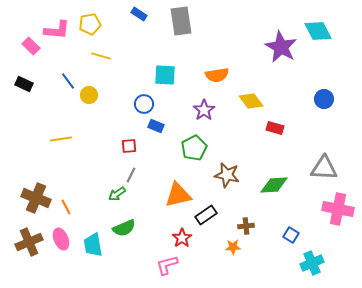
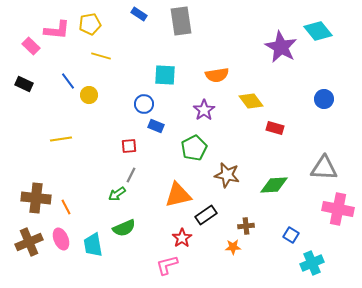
cyan diamond at (318, 31): rotated 12 degrees counterclockwise
brown cross at (36, 198): rotated 16 degrees counterclockwise
